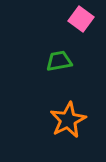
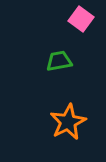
orange star: moved 2 px down
